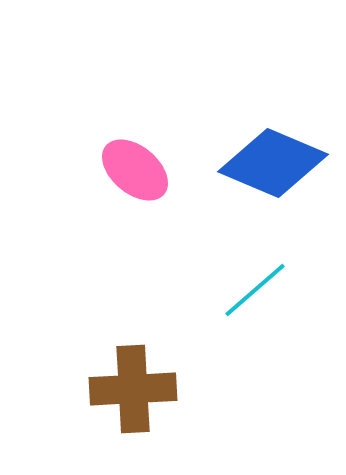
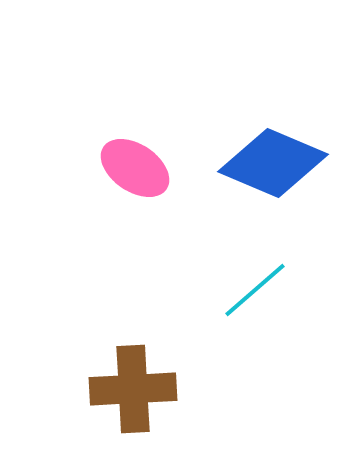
pink ellipse: moved 2 px up; rotated 6 degrees counterclockwise
